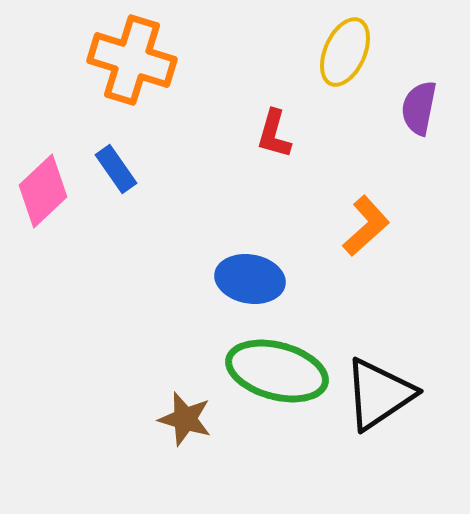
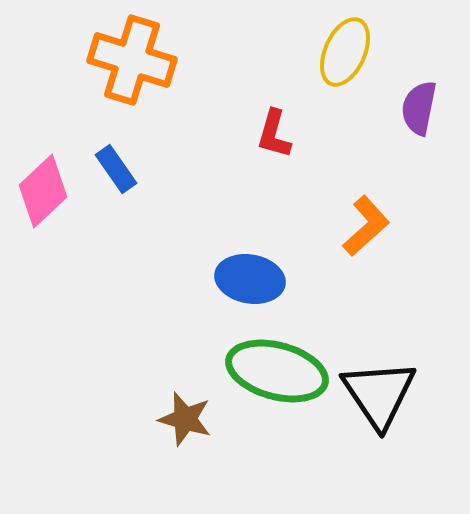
black triangle: rotated 30 degrees counterclockwise
